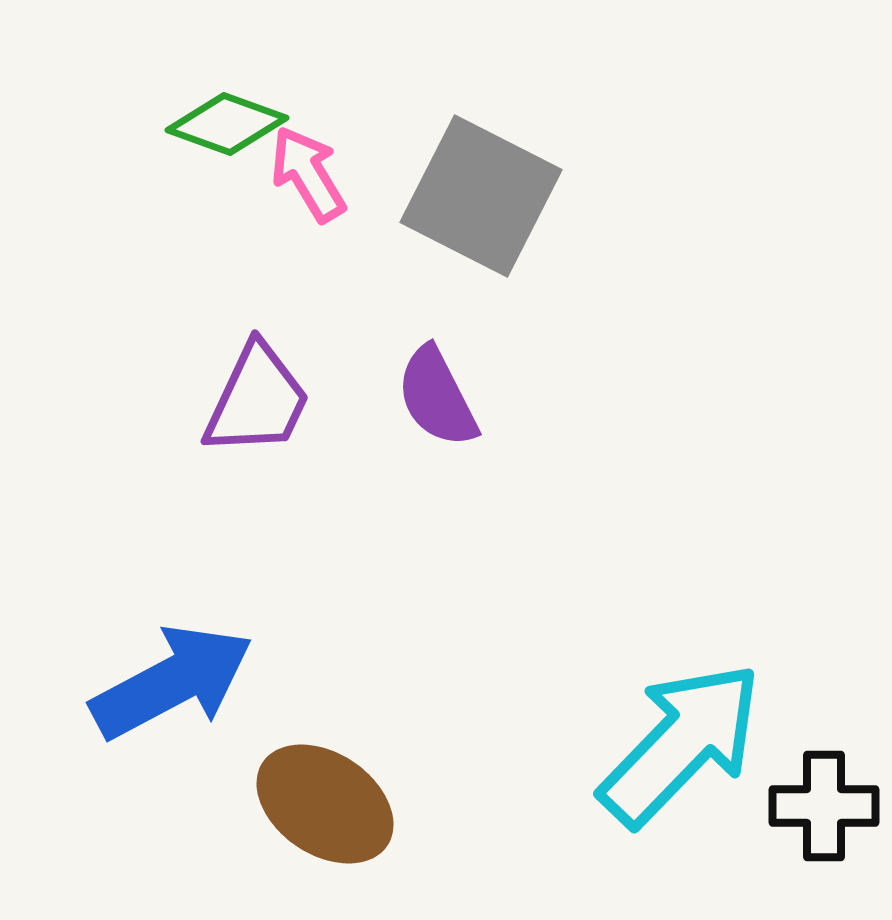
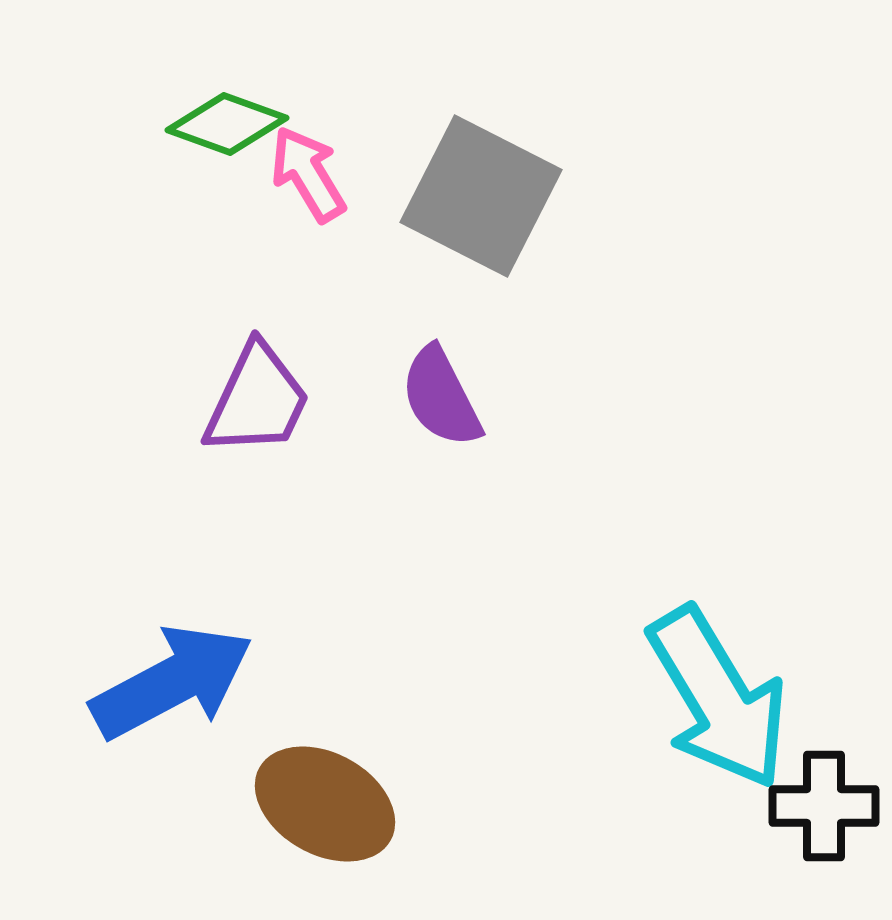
purple semicircle: moved 4 px right
cyan arrow: moved 37 px right, 46 px up; rotated 105 degrees clockwise
brown ellipse: rotated 5 degrees counterclockwise
